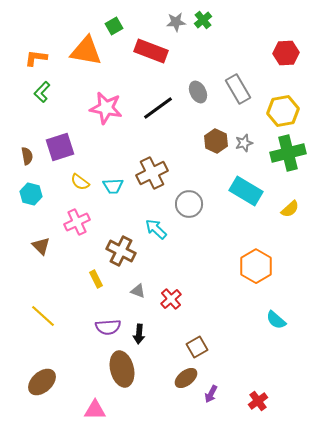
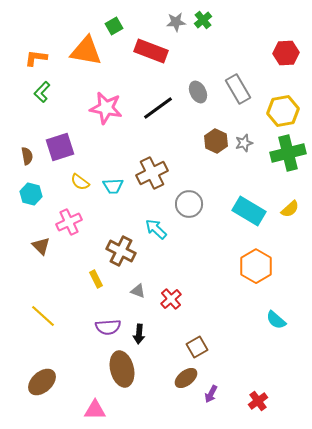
cyan rectangle at (246, 191): moved 3 px right, 20 px down
pink cross at (77, 222): moved 8 px left
